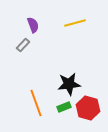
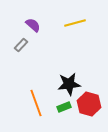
purple semicircle: rotated 28 degrees counterclockwise
gray rectangle: moved 2 px left
red hexagon: moved 1 px right, 4 px up
